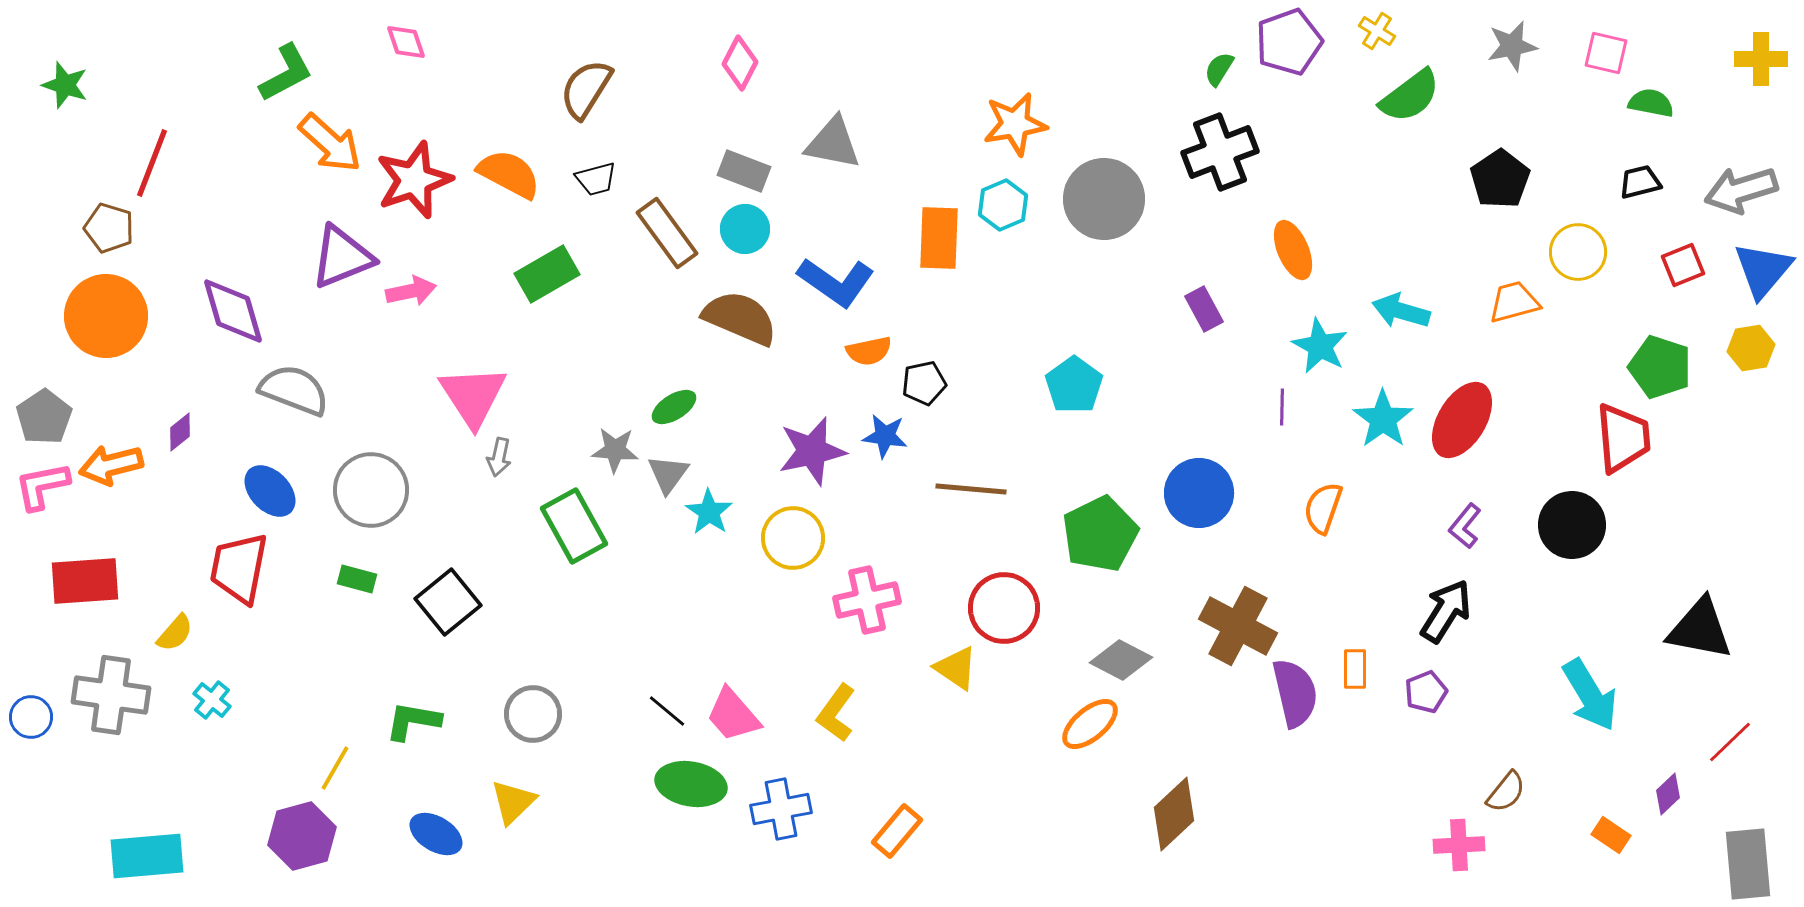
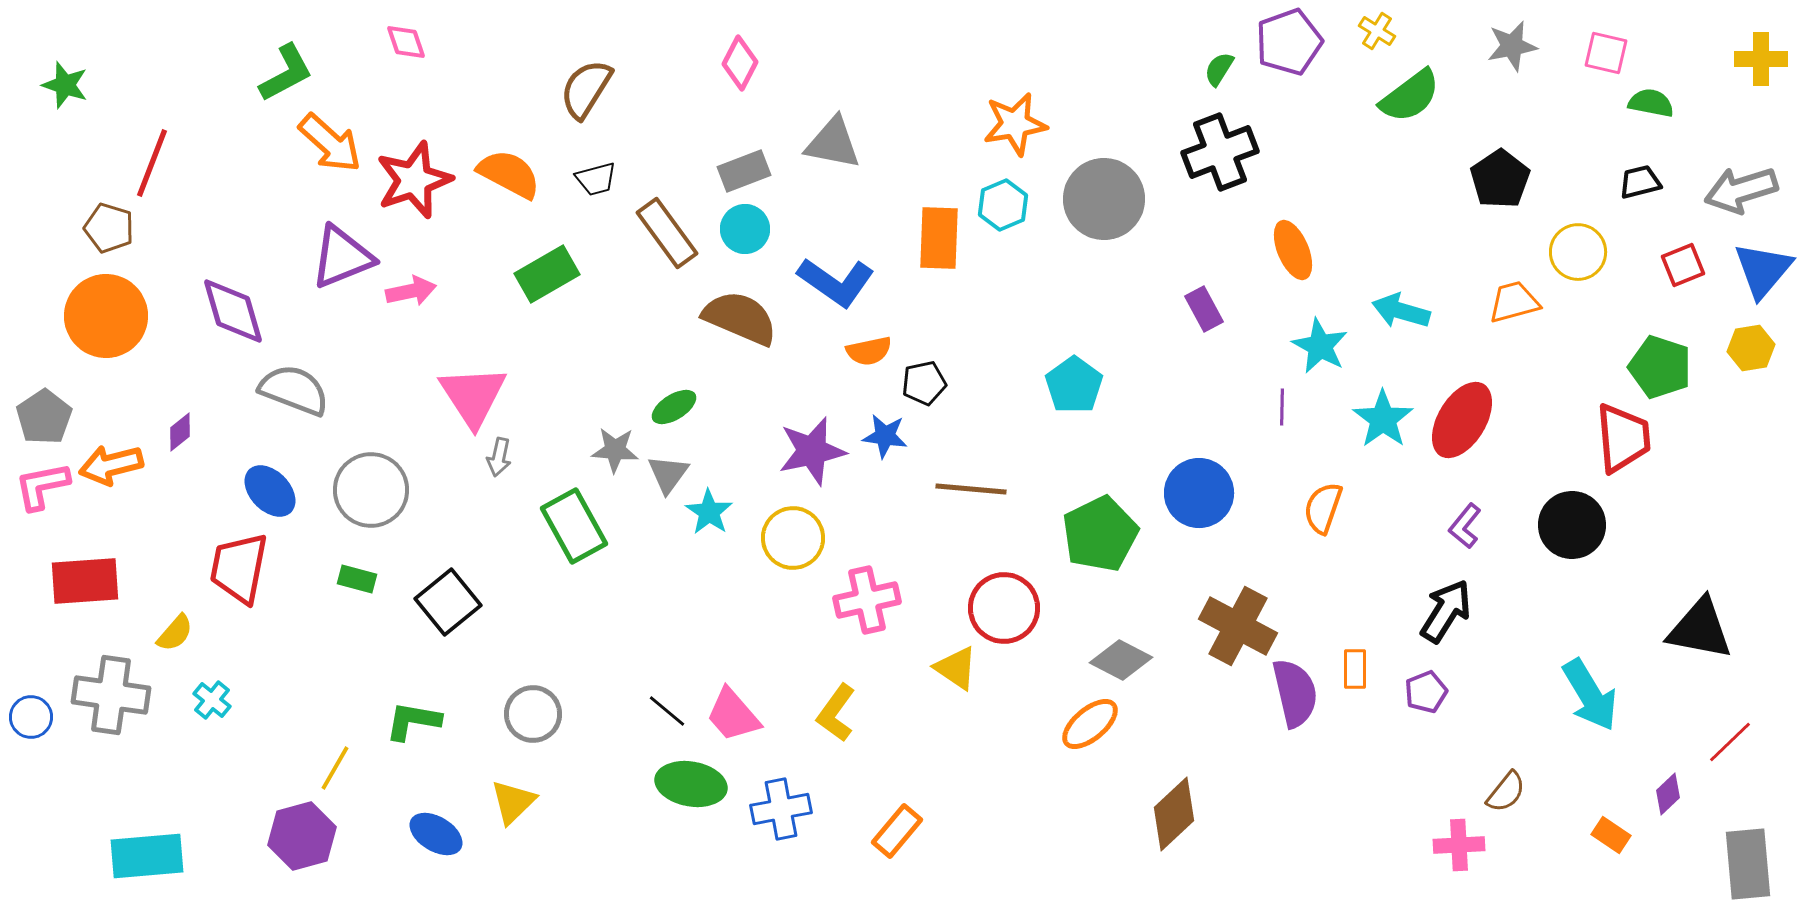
gray rectangle at (744, 171): rotated 42 degrees counterclockwise
